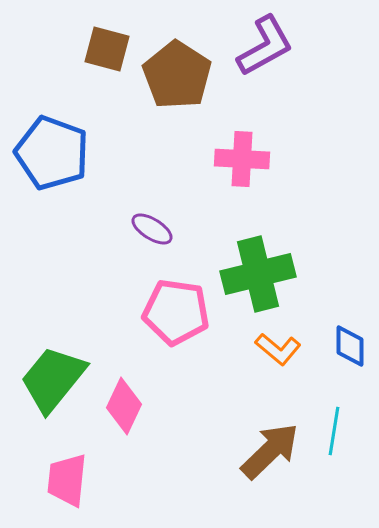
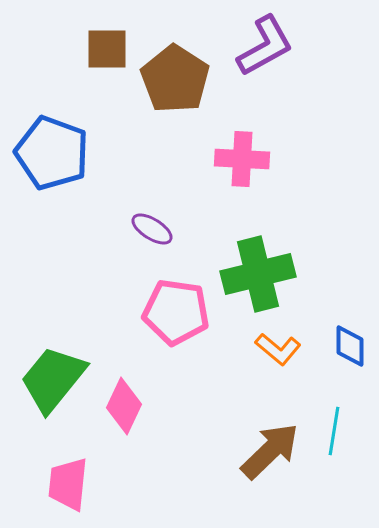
brown square: rotated 15 degrees counterclockwise
brown pentagon: moved 2 px left, 4 px down
pink trapezoid: moved 1 px right, 4 px down
